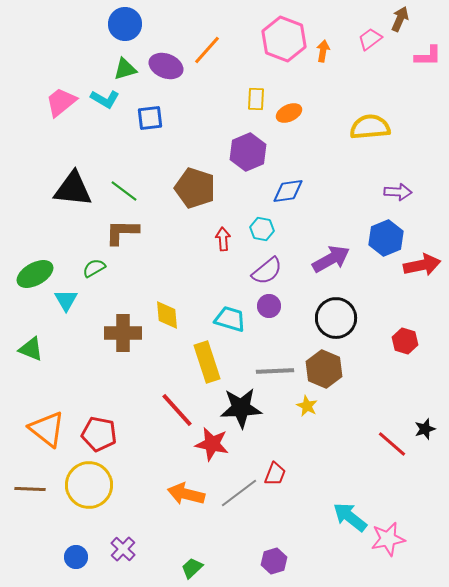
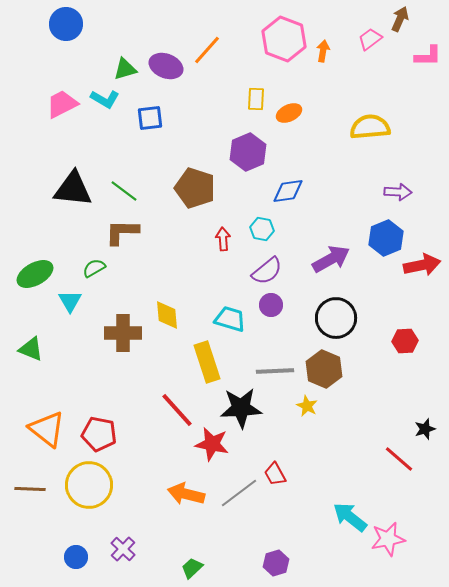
blue circle at (125, 24): moved 59 px left
pink trapezoid at (61, 102): moved 1 px right, 2 px down; rotated 12 degrees clockwise
cyan triangle at (66, 300): moved 4 px right, 1 px down
purple circle at (269, 306): moved 2 px right, 1 px up
red hexagon at (405, 341): rotated 20 degrees counterclockwise
red line at (392, 444): moved 7 px right, 15 px down
red trapezoid at (275, 474): rotated 130 degrees clockwise
purple hexagon at (274, 561): moved 2 px right, 2 px down
